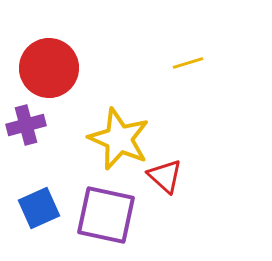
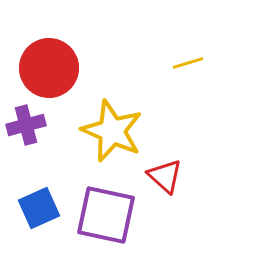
yellow star: moved 7 px left, 8 px up
